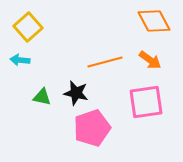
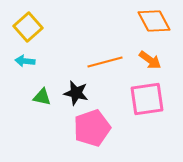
cyan arrow: moved 5 px right, 1 px down
pink square: moved 1 px right, 3 px up
